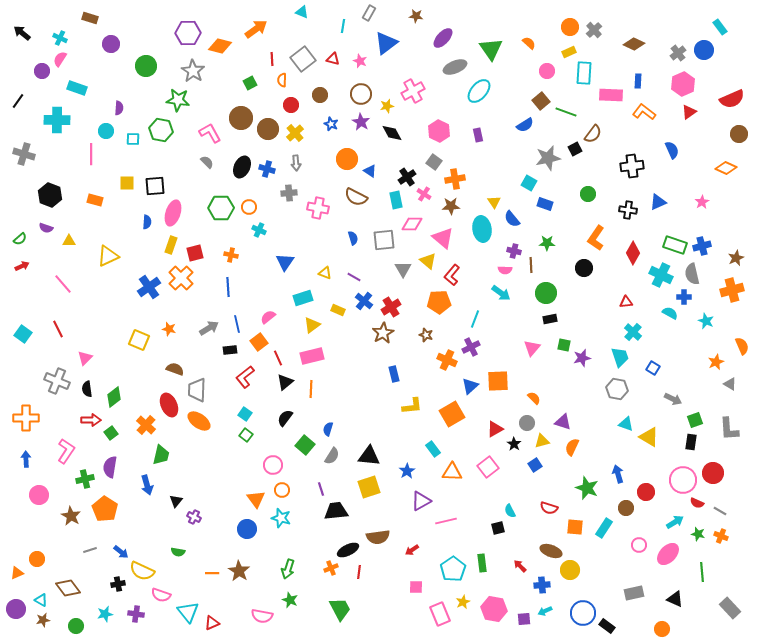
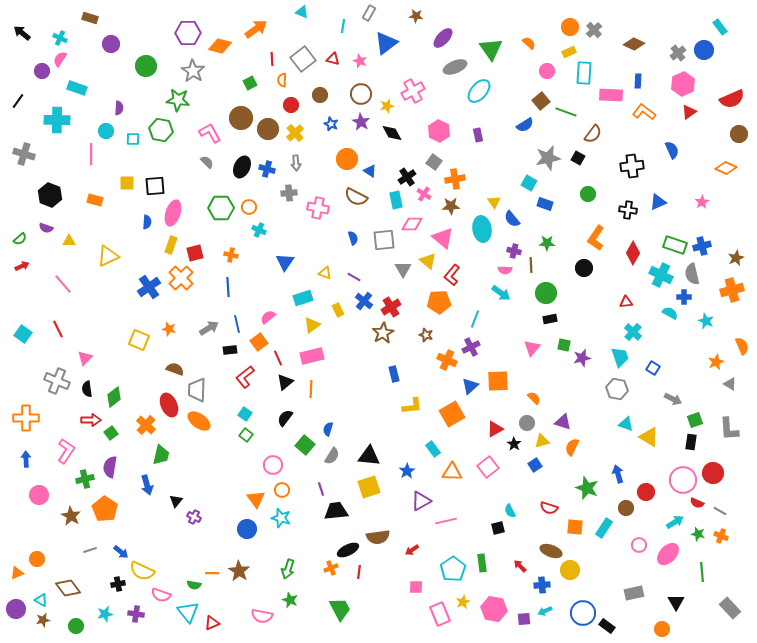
black square at (575, 149): moved 3 px right, 9 px down; rotated 32 degrees counterclockwise
yellow rectangle at (338, 310): rotated 40 degrees clockwise
green semicircle at (178, 552): moved 16 px right, 33 px down
black triangle at (675, 599): moved 1 px right, 3 px down; rotated 36 degrees clockwise
